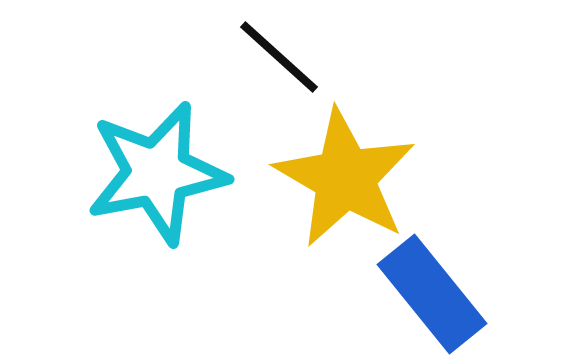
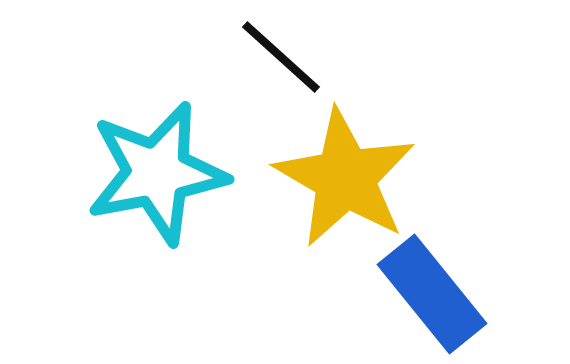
black line: moved 2 px right
